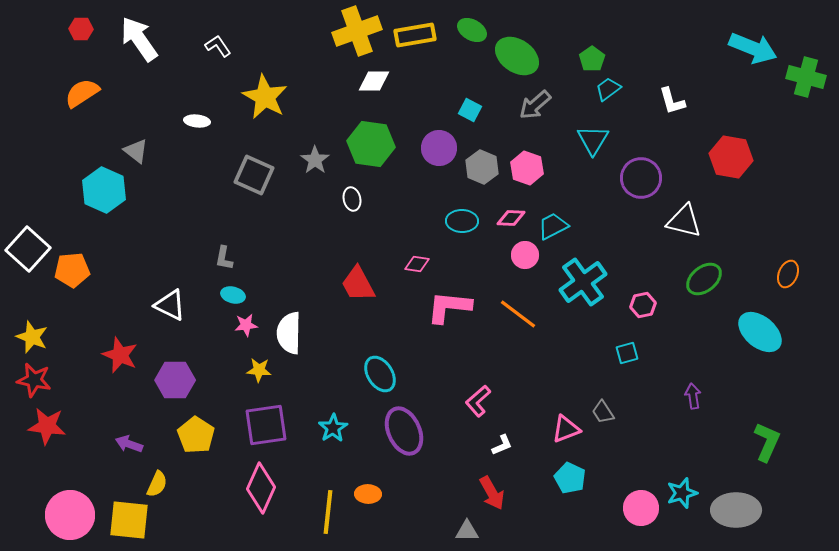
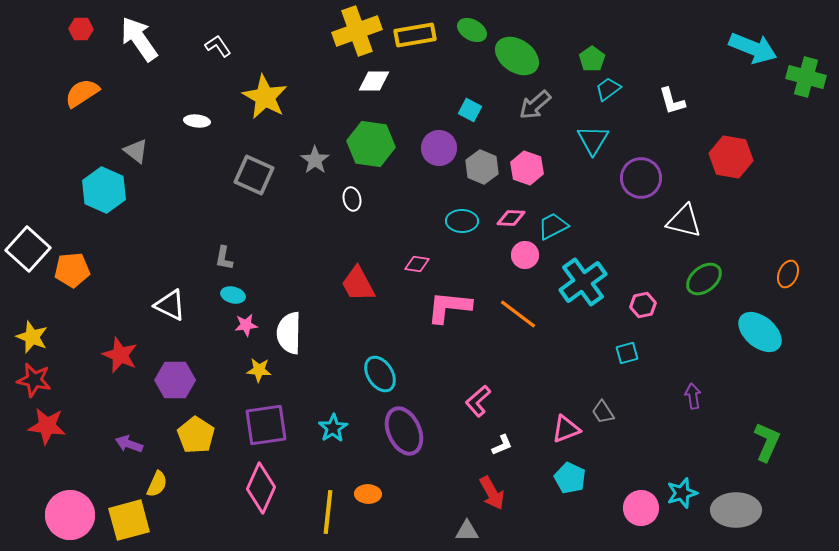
yellow square at (129, 520): rotated 21 degrees counterclockwise
